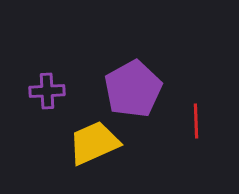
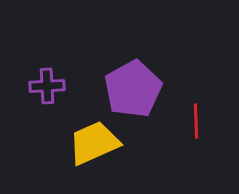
purple cross: moved 5 px up
